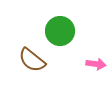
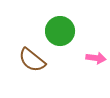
pink arrow: moved 6 px up
